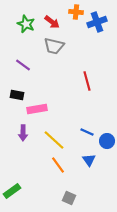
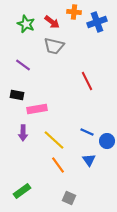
orange cross: moved 2 px left
red line: rotated 12 degrees counterclockwise
green rectangle: moved 10 px right
